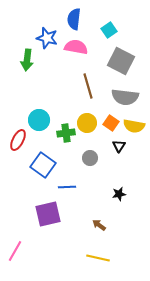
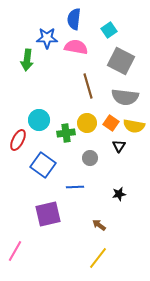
blue star: rotated 15 degrees counterclockwise
blue line: moved 8 px right
yellow line: rotated 65 degrees counterclockwise
